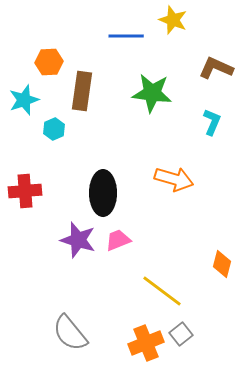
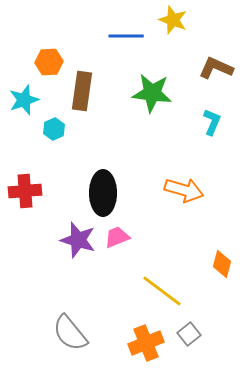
orange arrow: moved 10 px right, 11 px down
pink trapezoid: moved 1 px left, 3 px up
gray square: moved 8 px right
